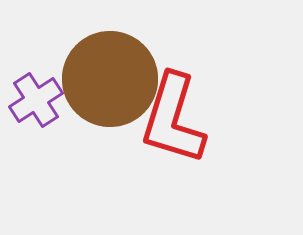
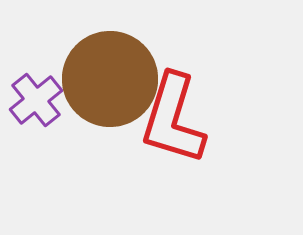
purple cross: rotated 6 degrees counterclockwise
